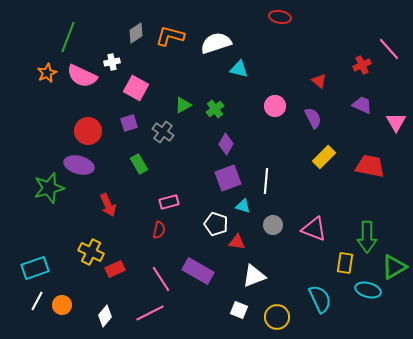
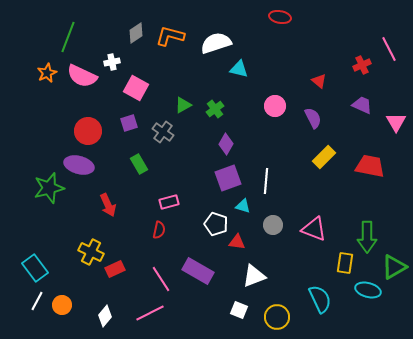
pink line at (389, 49): rotated 15 degrees clockwise
cyan rectangle at (35, 268): rotated 72 degrees clockwise
